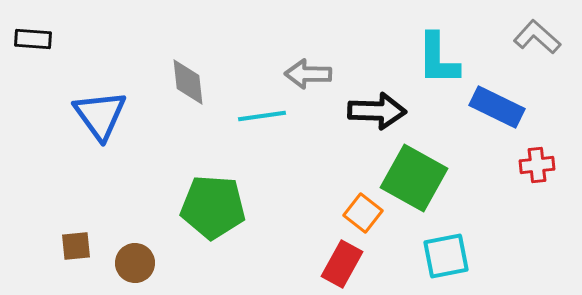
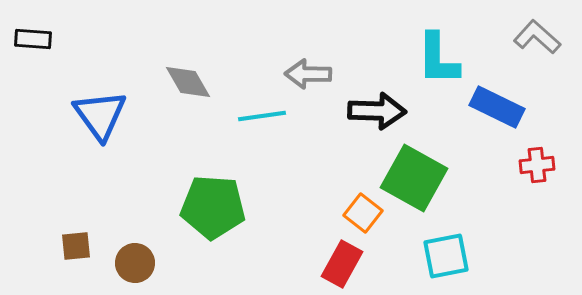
gray diamond: rotated 24 degrees counterclockwise
